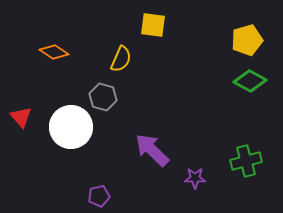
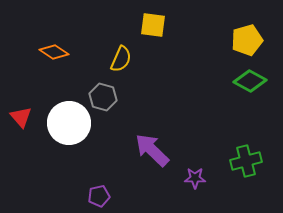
white circle: moved 2 px left, 4 px up
